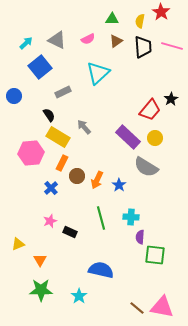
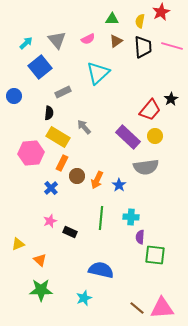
red star: rotated 12 degrees clockwise
gray triangle: rotated 24 degrees clockwise
black semicircle: moved 2 px up; rotated 40 degrees clockwise
yellow circle: moved 2 px up
gray semicircle: rotated 40 degrees counterclockwise
green line: rotated 20 degrees clockwise
orange triangle: rotated 16 degrees counterclockwise
cyan star: moved 5 px right, 2 px down; rotated 14 degrees clockwise
pink triangle: moved 1 px down; rotated 15 degrees counterclockwise
